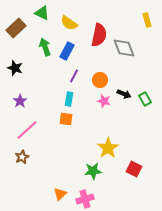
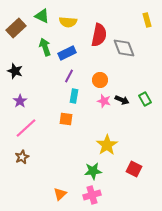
green triangle: moved 3 px down
yellow semicircle: moved 1 px left, 1 px up; rotated 30 degrees counterclockwise
blue rectangle: moved 2 px down; rotated 36 degrees clockwise
black star: moved 3 px down
purple line: moved 5 px left
black arrow: moved 2 px left, 6 px down
cyan rectangle: moved 5 px right, 3 px up
pink line: moved 1 px left, 2 px up
yellow star: moved 1 px left, 3 px up
pink cross: moved 7 px right, 4 px up
